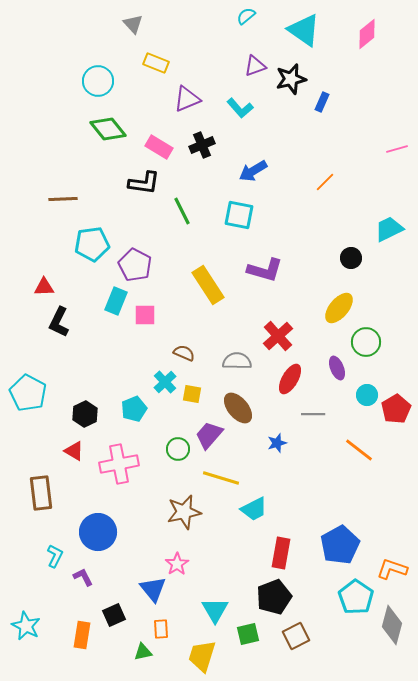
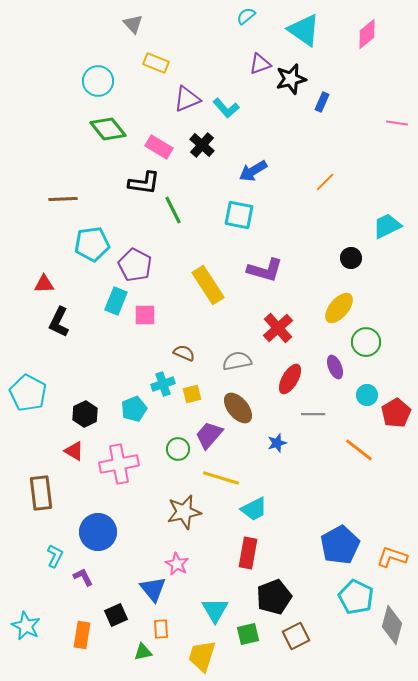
purple triangle at (255, 66): moved 5 px right, 2 px up
cyan L-shape at (240, 108): moved 14 px left
black cross at (202, 145): rotated 25 degrees counterclockwise
pink line at (397, 149): moved 26 px up; rotated 25 degrees clockwise
green line at (182, 211): moved 9 px left, 1 px up
cyan trapezoid at (389, 229): moved 2 px left, 3 px up
red triangle at (44, 287): moved 3 px up
red cross at (278, 336): moved 8 px up
gray semicircle at (237, 361): rotated 12 degrees counterclockwise
purple ellipse at (337, 368): moved 2 px left, 1 px up
cyan cross at (165, 382): moved 2 px left, 2 px down; rotated 25 degrees clockwise
yellow square at (192, 394): rotated 24 degrees counterclockwise
red pentagon at (396, 409): moved 4 px down
red rectangle at (281, 553): moved 33 px left
pink star at (177, 564): rotated 10 degrees counterclockwise
orange L-shape at (392, 569): moved 12 px up
cyan pentagon at (356, 597): rotated 8 degrees counterclockwise
black square at (114, 615): moved 2 px right
